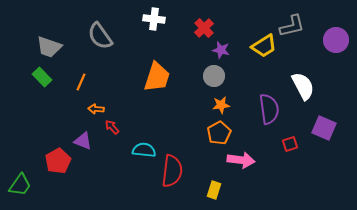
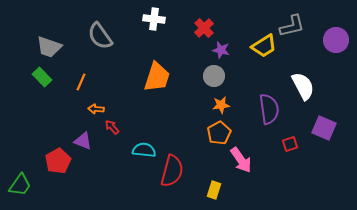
pink arrow: rotated 48 degrees clockwise
red semicircle: rotated 8 degrees clockwise
